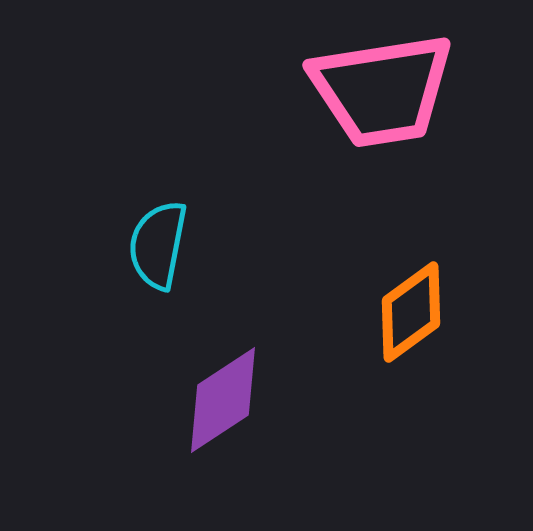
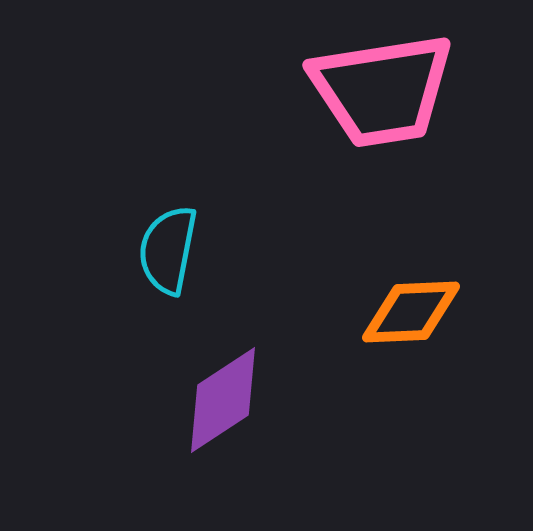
cyan semicircle: moved 10 px right, 5 px down
orange diamond: rotated 34 degrees clockwise
